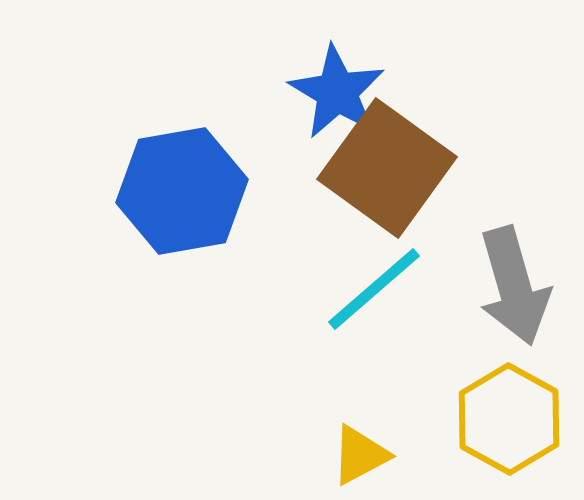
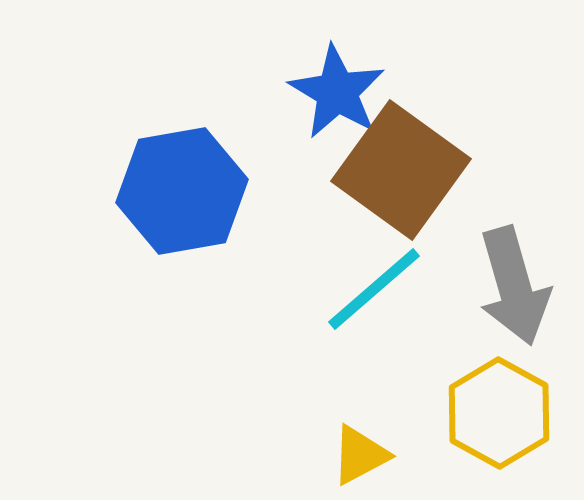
brown square: moved 14 px right, 2 px down
yellow hexagon: moved 10 px left, 6 px up
